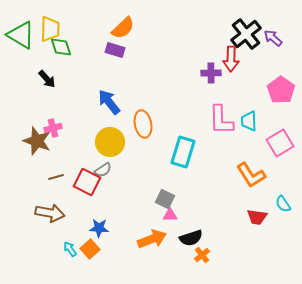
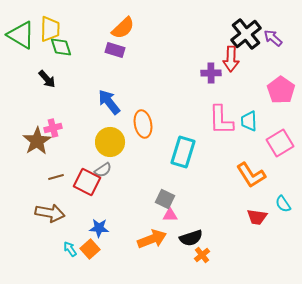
brown star: rotated 20 degrees clockwise
